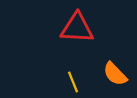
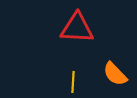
yellow line: rotated 25 degrees clockwise
